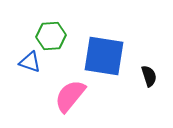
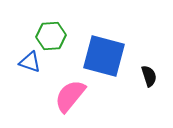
blue square: rotated 6 degrees clockwise
